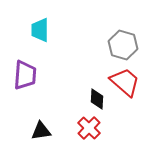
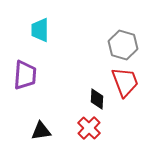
red trapezoid: rotated 28 degrees clockwise
